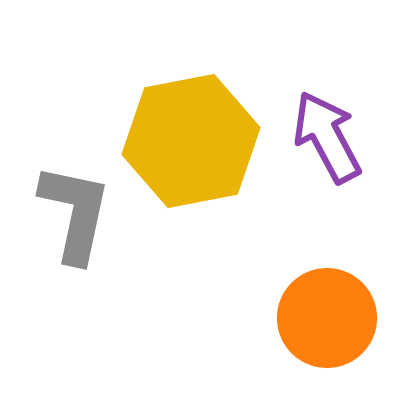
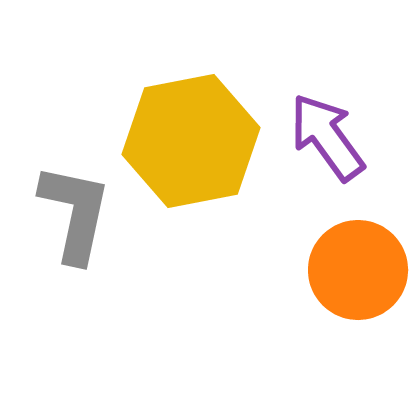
purple arrow: rotated 8 degrees counterclockwise
orange circle: moved 31 px right, 48 px up
